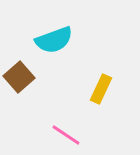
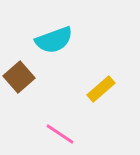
yellow rectangle: rotated 24 degrees clockwise
pink line: moved 6 px left, 1 px up
